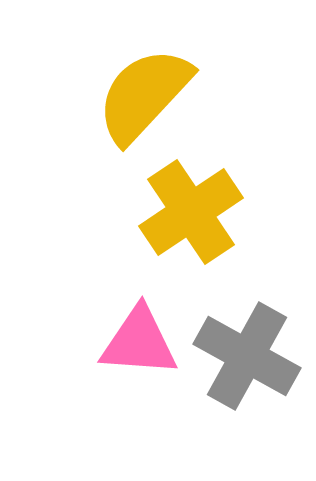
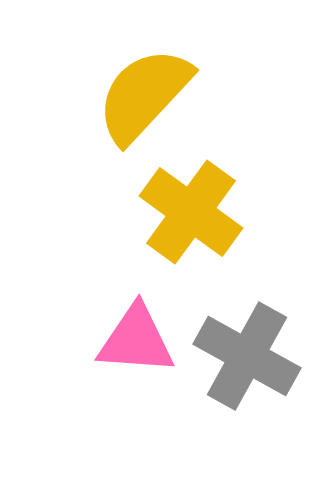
yellow cross: rotated 20 degrees counterclockwise
pink triangle: moved 3 px left, 2 px up
